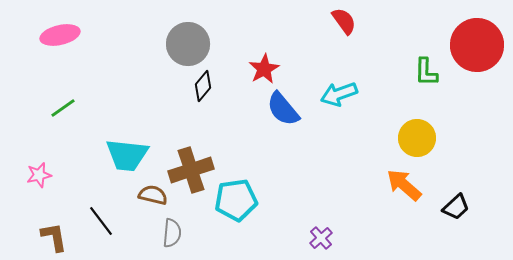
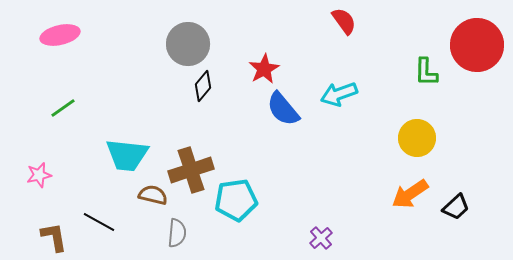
orange arrow: moved 6 px right, 9 px down; rotated 75 degrees counterclockwise
black line: moved 2 px left, 1 px down; rotated 24 degrees counterclockwise
gray semicircle: moved 5 px right
